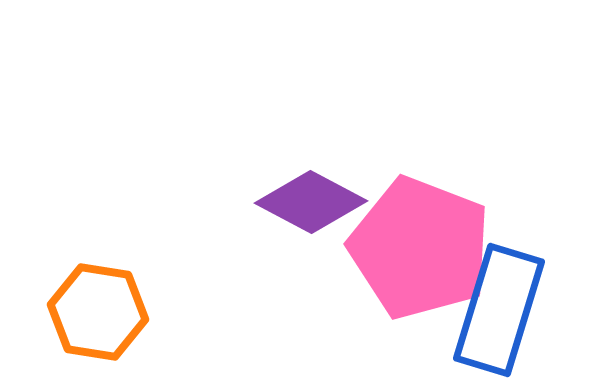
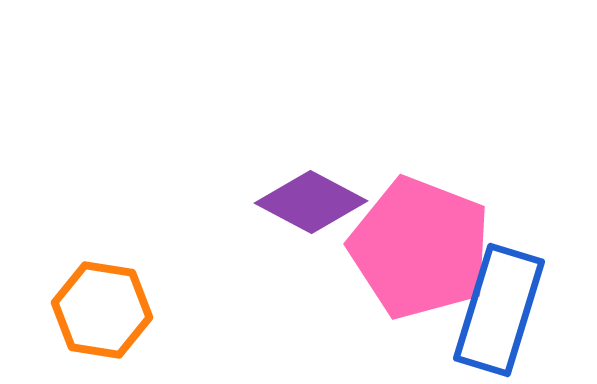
orange hexagon: moved 4 px right, 2 px up
